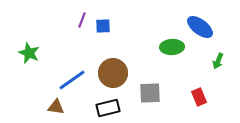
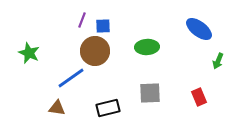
blue ellipse: moved 1 px left, 2 px down
green ellipse: moved 25 px left
brown circle: moved 18 px left, 22 px up
blue line: moved 1 px left, 2 px up
brown triangle: moved 1 px right, 1 px down
